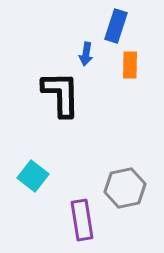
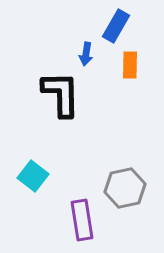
blue rectangle: rotated 12 degrees clockwise
